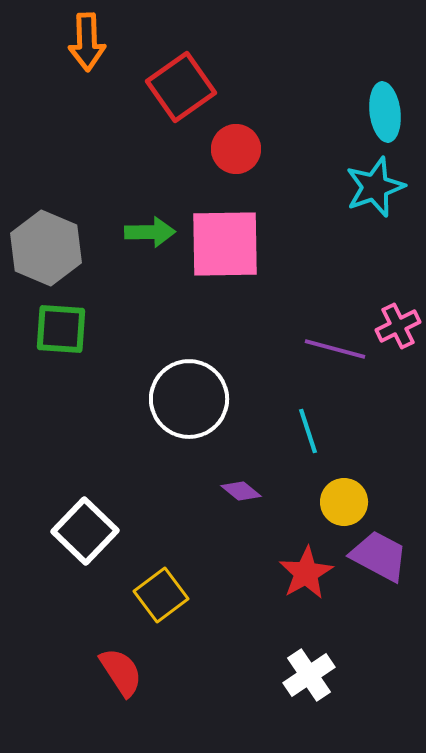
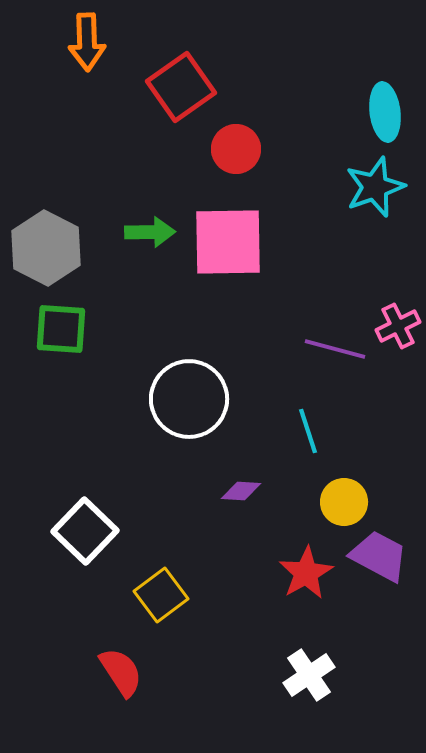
pink square: moved 3 px right, 2 px up
gray hexagon: rotated 4 degrees clockwise
purple diamond: rotated 36 degrees counterclockwise
